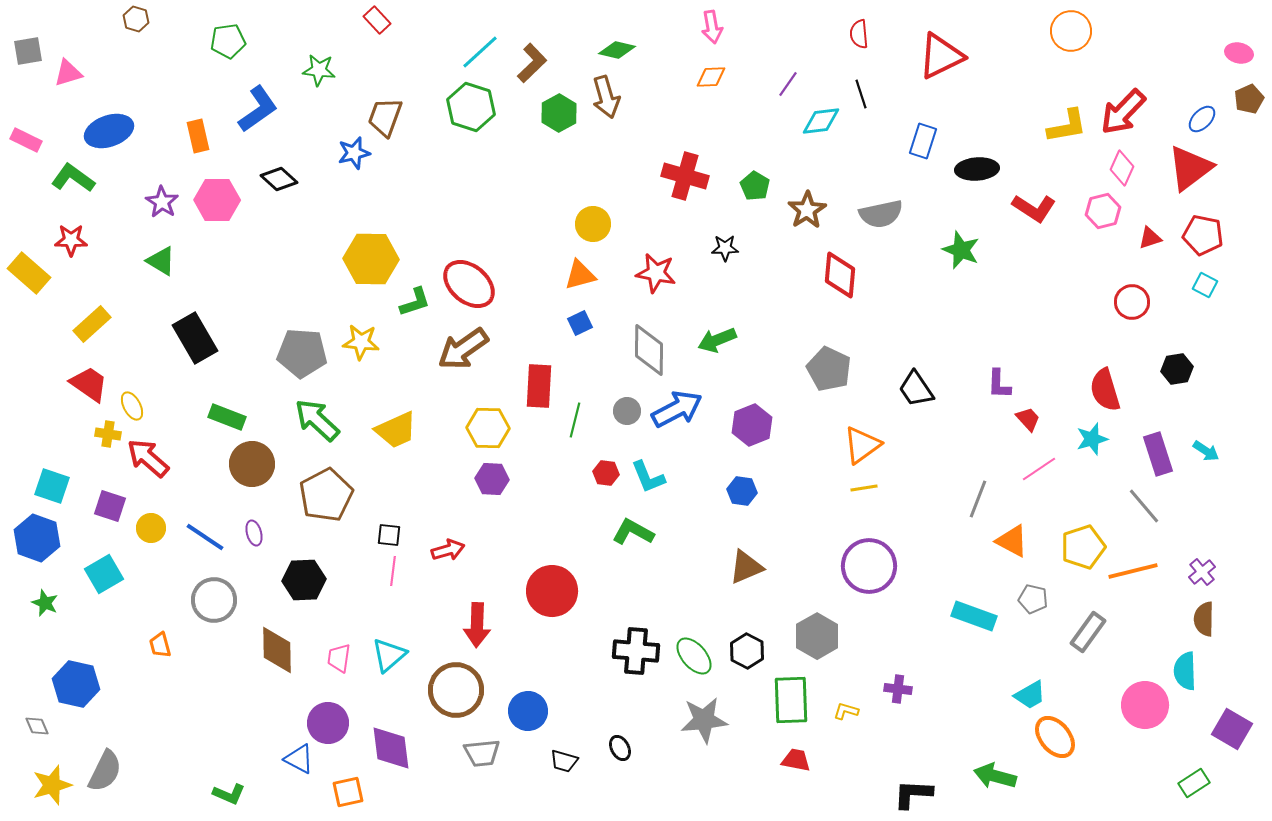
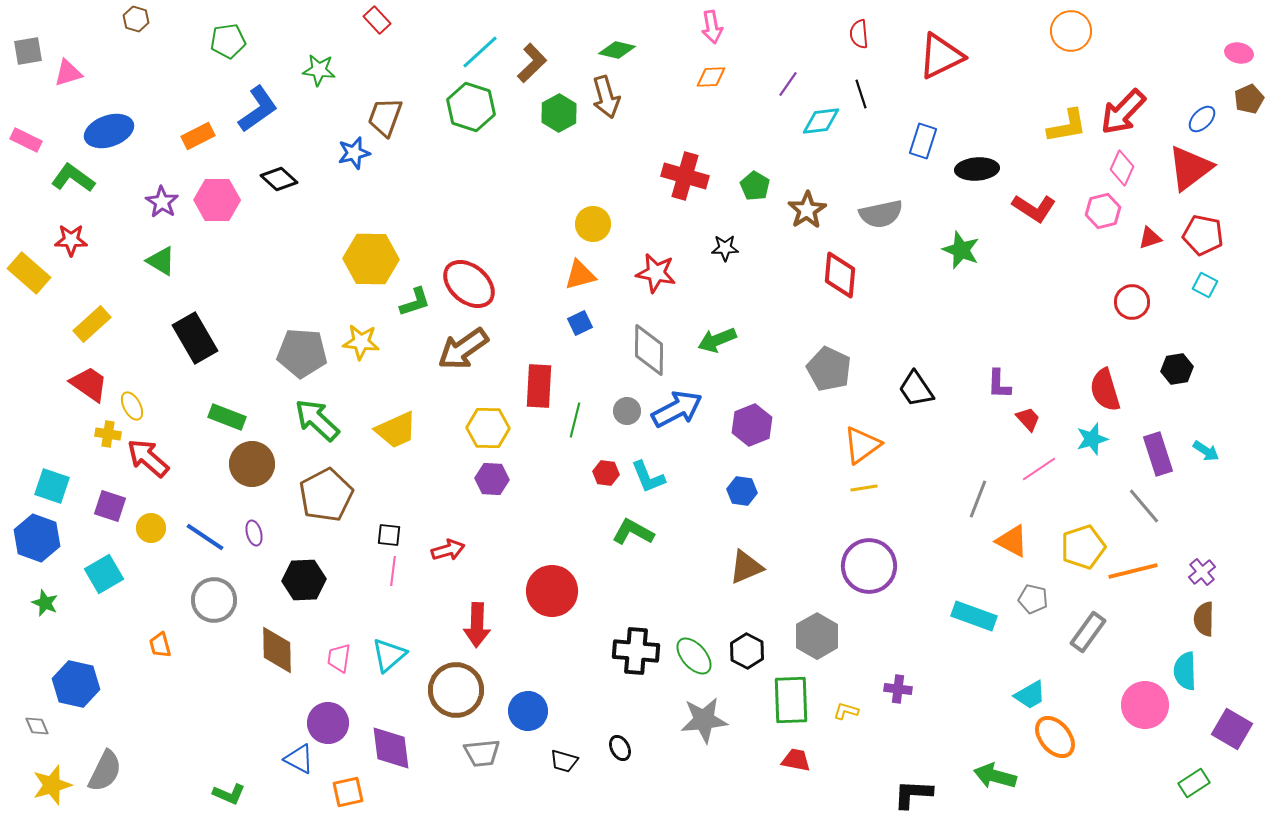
orange rectangle at (198, 136): rotated 76 degrees clockwise
